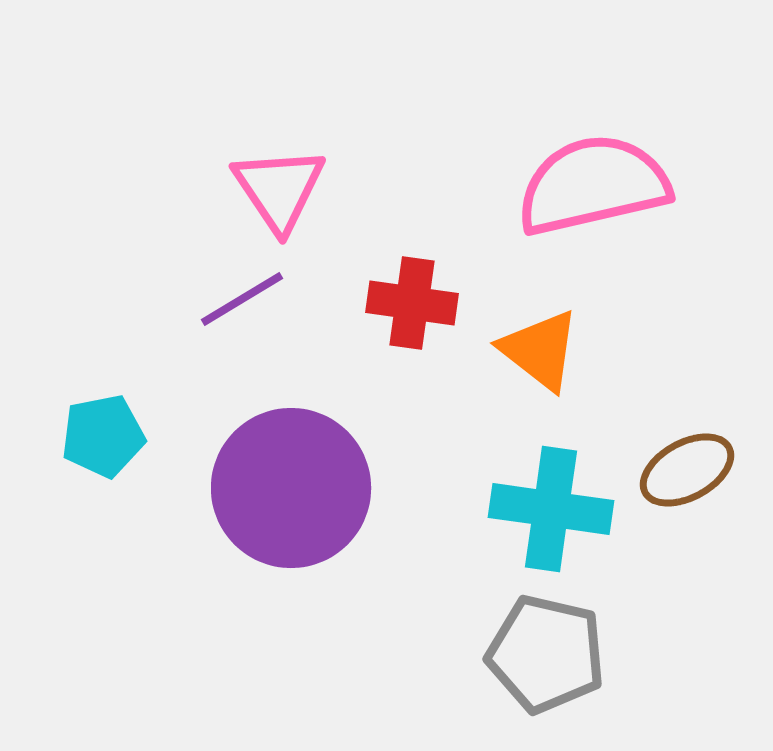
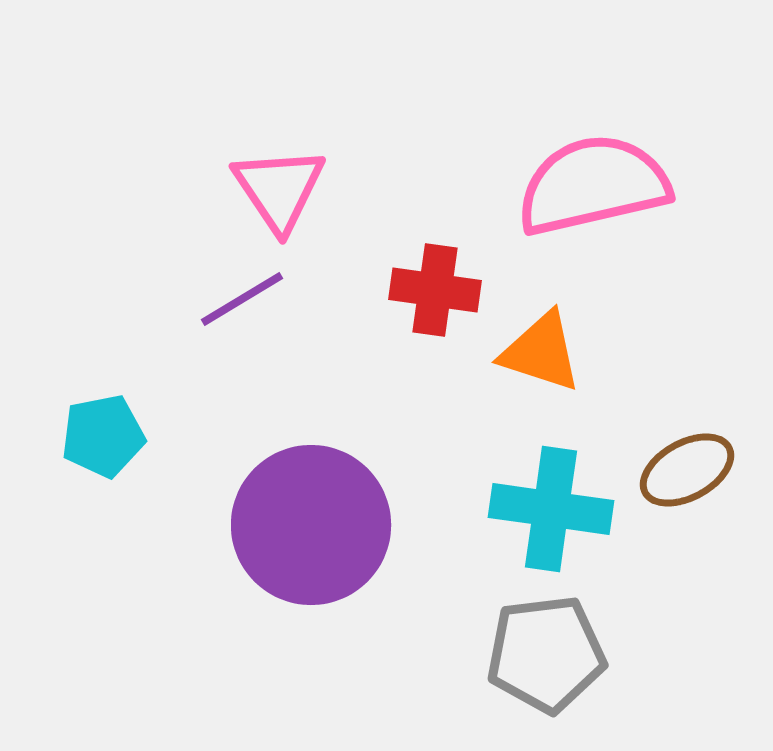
red cross: moved 23 px right, 13 px up
orange triangle: moved 1 px right, 2 px down; rotated 20 degrees counterclockwise
purple circle: moved 20 px right, 37 px down
gray pentagon: rotated 20 degrees counterclockwise
